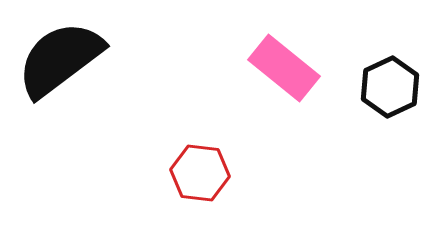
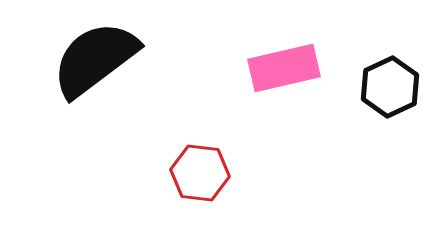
black semicircle: moved 35 px right
pink rectangle: rotated 52 degrees counterclockwise
